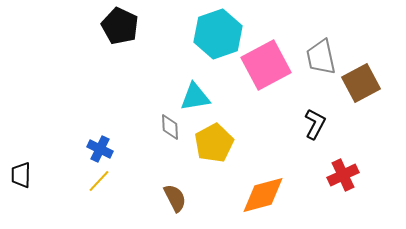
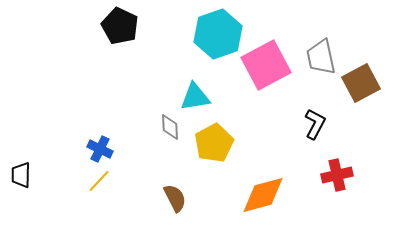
red cross: moved 6 px left; rotated 12 degrees clockwise
